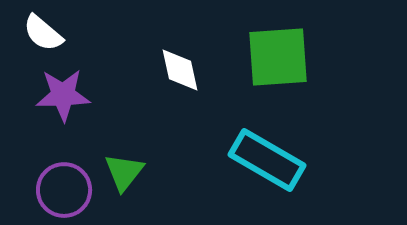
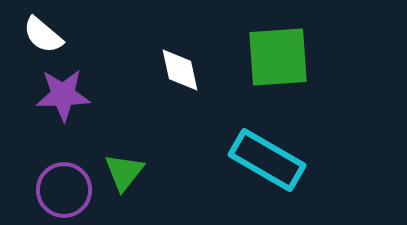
white semicircle: moved 2 px down
